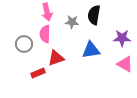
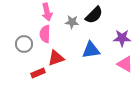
black semicircle: rotated 144 degrees counterclockwise
